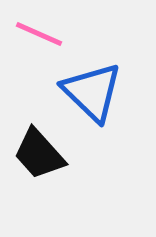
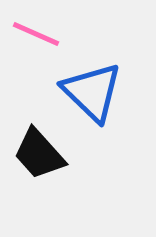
pink line: moved 3 px left
